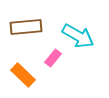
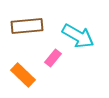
brown rectangle: moved 1 px right, 1 px up
